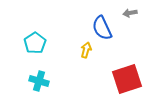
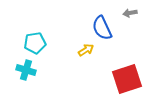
cyan pentagon: rotated 25 degrees clockwise
yellow arrow: rotated 42 degrees clockwise
cyan cross: moved 13 px left, 11 px up
